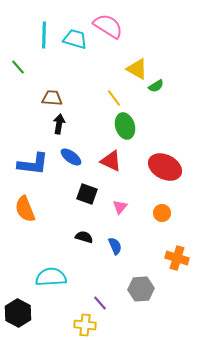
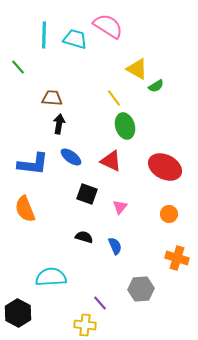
orange circle: moved 7 px right, 1 px down
